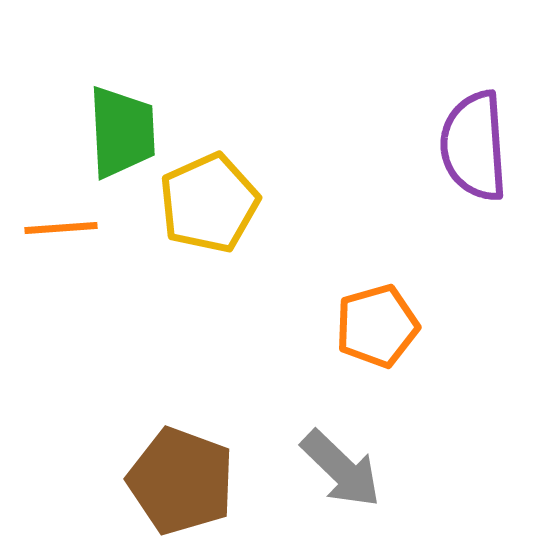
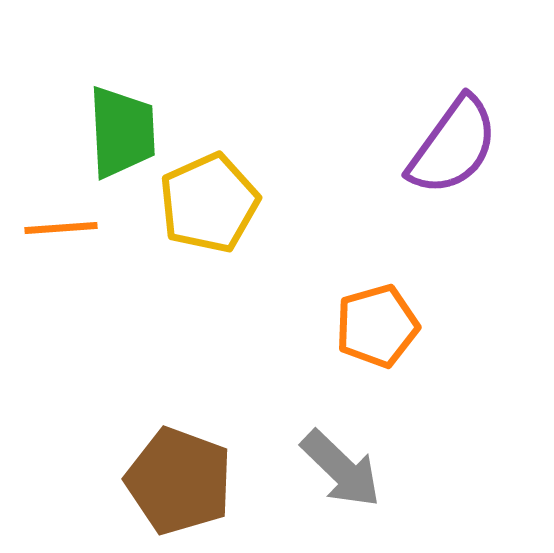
purple semicircle: moved 21 px left; rotated 140 degrees counterclockwise
brown pentagon: moved 2 px left
